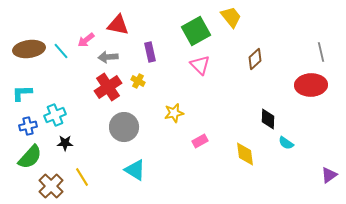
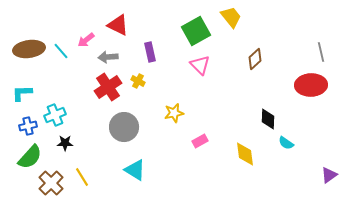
red triangle: rotated 15 degrees clockwise
brown cross: moved 3 px up
